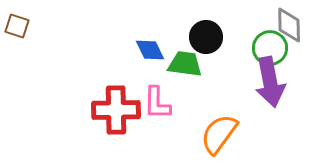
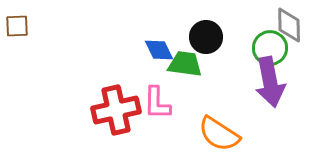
brown square: rotated 20 degrees counterclockwise
blue diamond: moved 9 px right
red cross: rotated 12 degrees counterclockwise
orange semicircle: rotated 93 degrees counterclockwise
